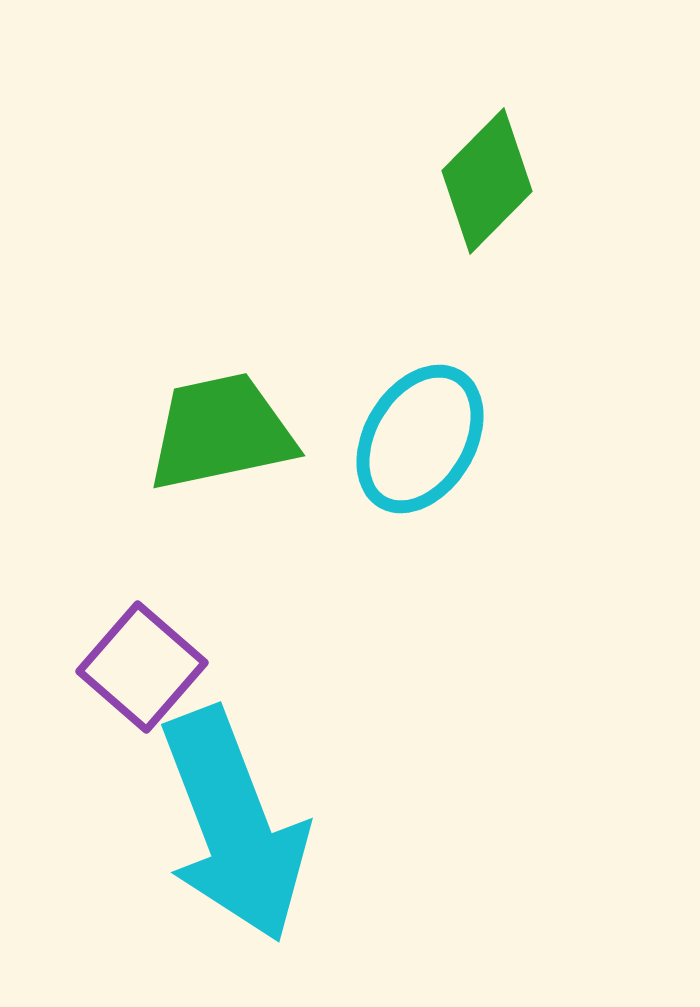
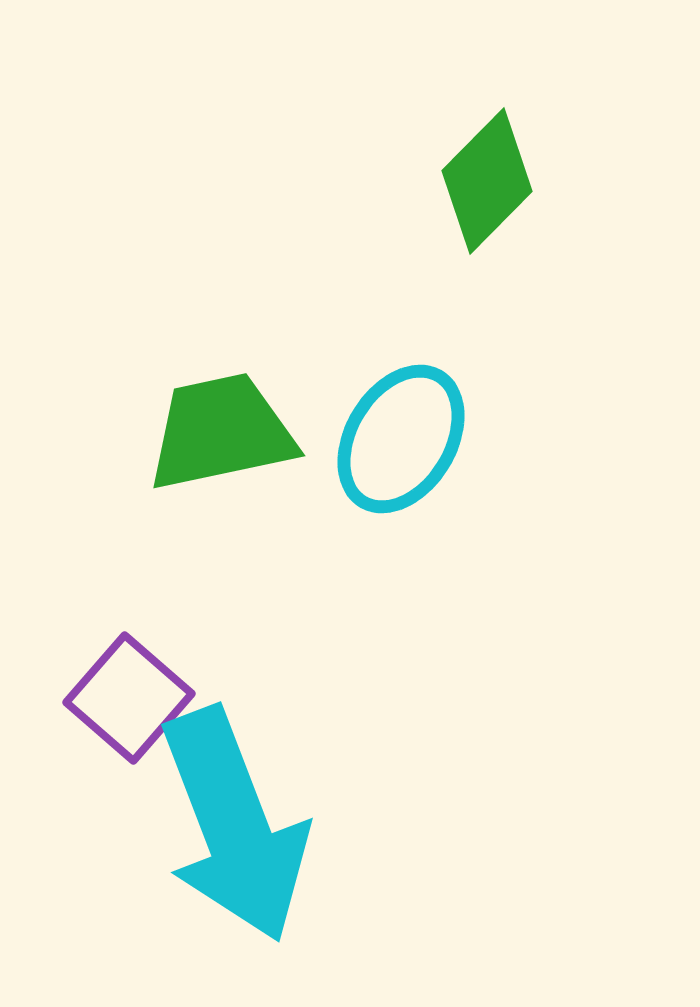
cyan ellipse: moved 19 px left
purple square: moved 13 px left, 31 px down
